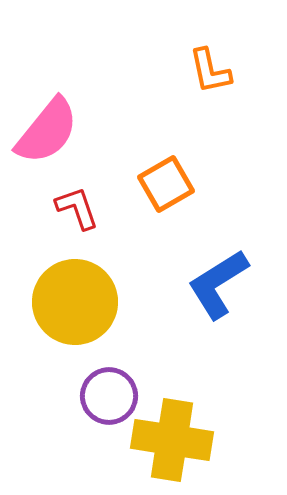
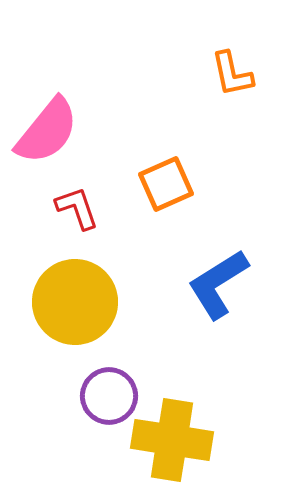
orange L-shape: moved 22 px right, 3 px down
orange square: rotated 6 degrees clockwise
